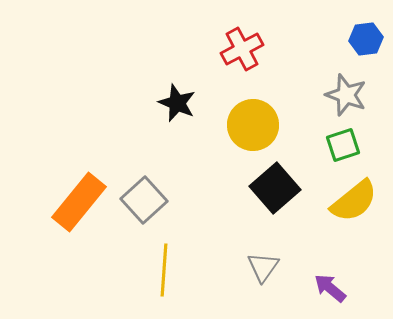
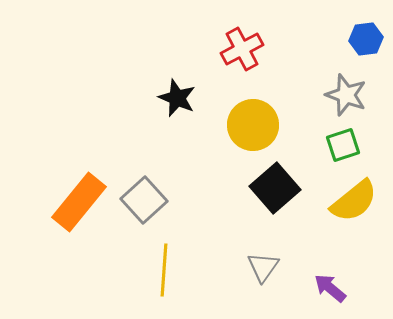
black star: moved 5 px up
